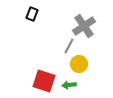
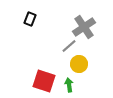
black rectangle: moved 2 px left, 5 px down
gray cross: moved 1 px down
gray line: rotated 21 degrees clockwise
green arrow: rotated 88 degrees clockwise
